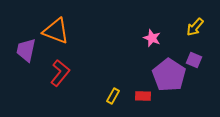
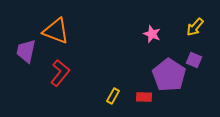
pink star: moved 4 px up
purple trapezoid: moved 1 px down
red rectangle: moved 1 px right, 1 px down
